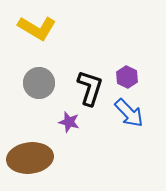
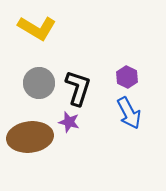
black L-shape: moved 12 px left
blue arrow: rotated 16 degrees clockwise
brown ellipse: moved 21 px up
